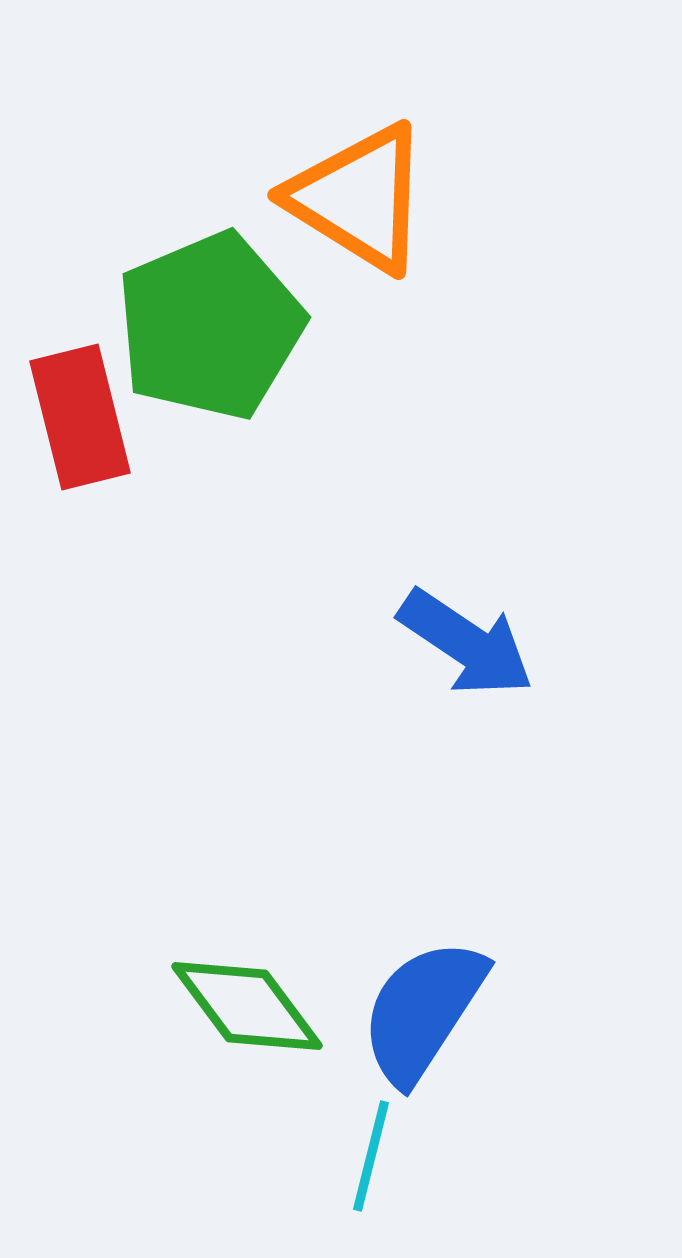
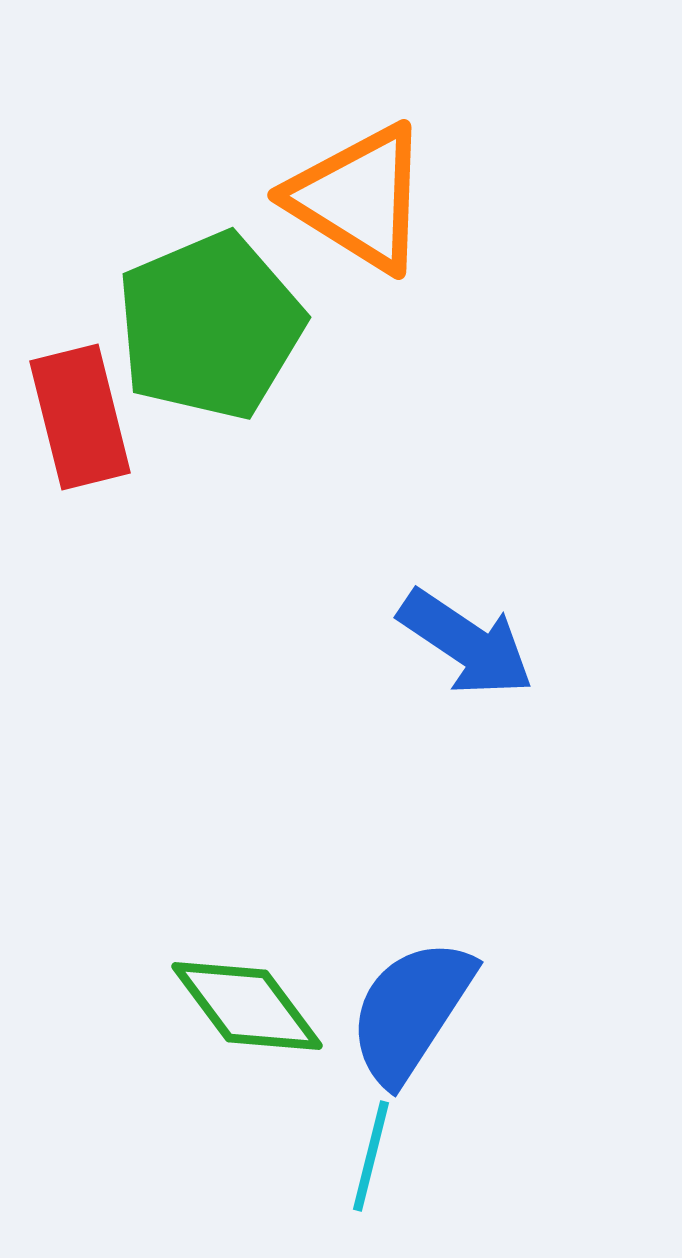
blue semicircle: moved 12 px left
